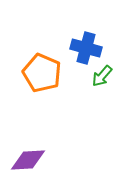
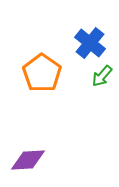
blue cross: moved 4 px right, 5 px up; rotated 24 degrees clockwise
orange pentagon: rotated 12 degrees clockwise
